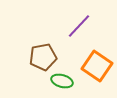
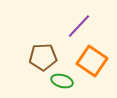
brown pentagon: rotated 8 degrees clockwise
orange square: moved 5 px left, 5 px up
